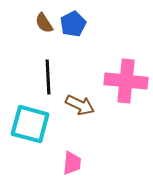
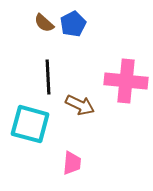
brown semicircle: rotated 15 degrees counterclockwise
